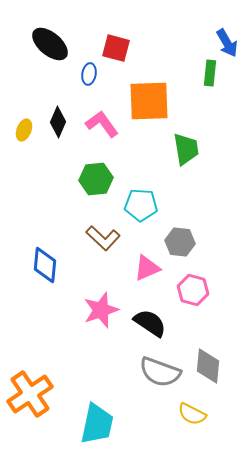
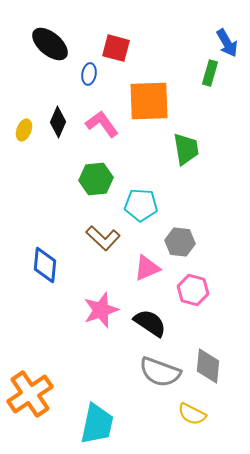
green rectangle: rotated 10 degrees clockwise
